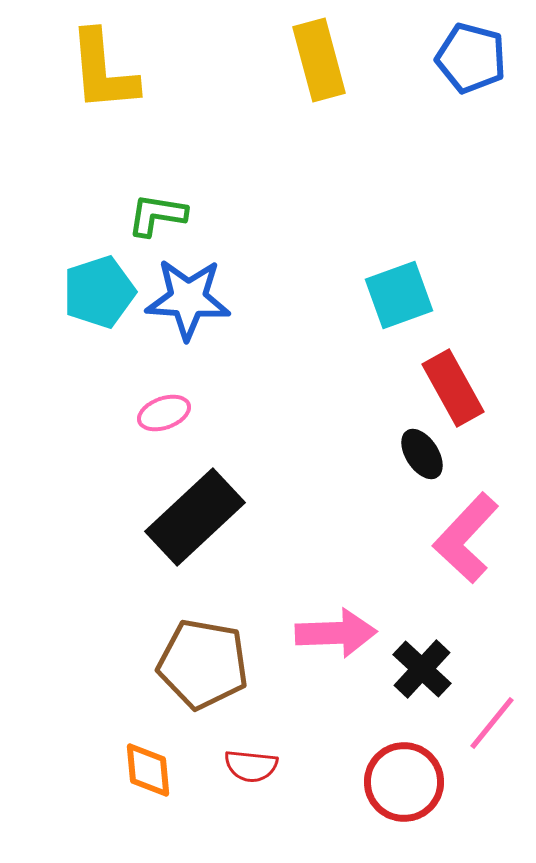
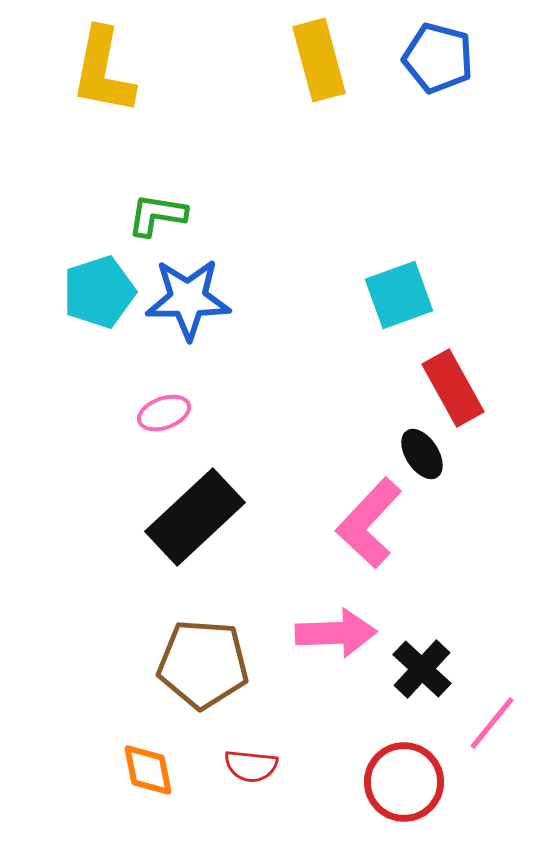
blue pentagon: moved 33 px left
yellow L-shape: rotated 16 degrees clockwise
blue star: rotated 4 degrees counterclockwise
pink L-shape: moved 97 px left, 15 px up
brown pentagon: rotated 6 degrees counterclockwise
orange diamond: rotated 6 degrees counterclockwise
